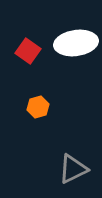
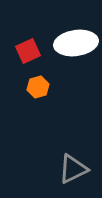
red square: rotated 30 degrees clockwise
orange hexagon: moved 20 px up
